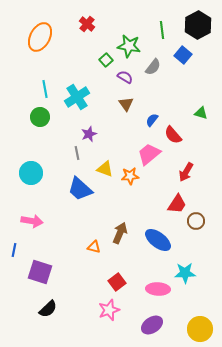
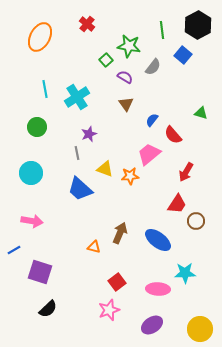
green circle: moved 3 px left, 10 px down
blue line: rotated 48 degrees clockwise
